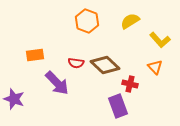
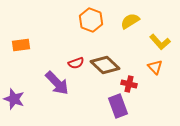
orange hexagon: moved 4 px right, 1 px up
yellow L-shape: moved 2 px down
orange rectangle: moved 14 px left, 10 px up
red semicircle: rotated 28 degrees counterclockwise
red cross: moved 1 px left
